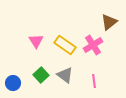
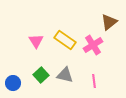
yellow rectangle: moved 5 px up
gray triangle: rotated 24 degrees counterclockwise
